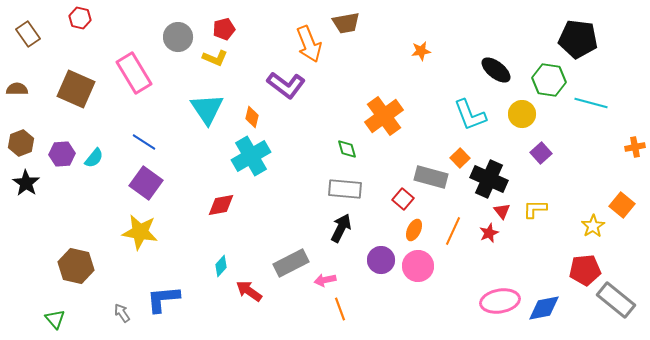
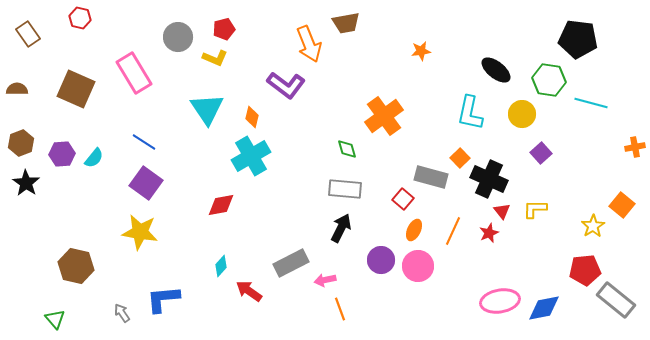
cyan L-shape at (470, 115): moved 2 px up; rotated 33 degrees clockwise
